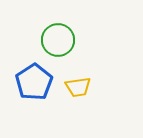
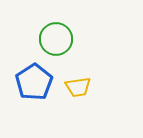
green circle: moved 2 px left, 1 px up
